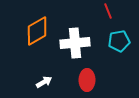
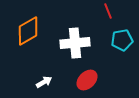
orange diamond: moved 9 px left
cyan pentagon: moved 3 px right, 1 px up
red ellipse: rotated 45 degrees clockwise
